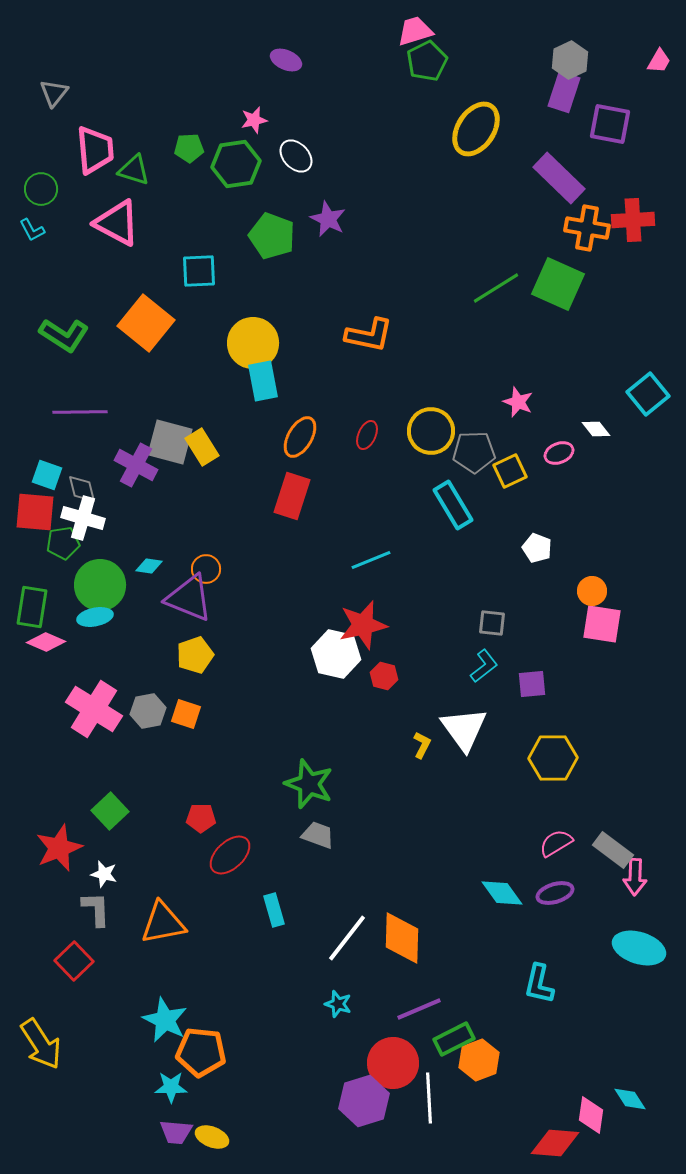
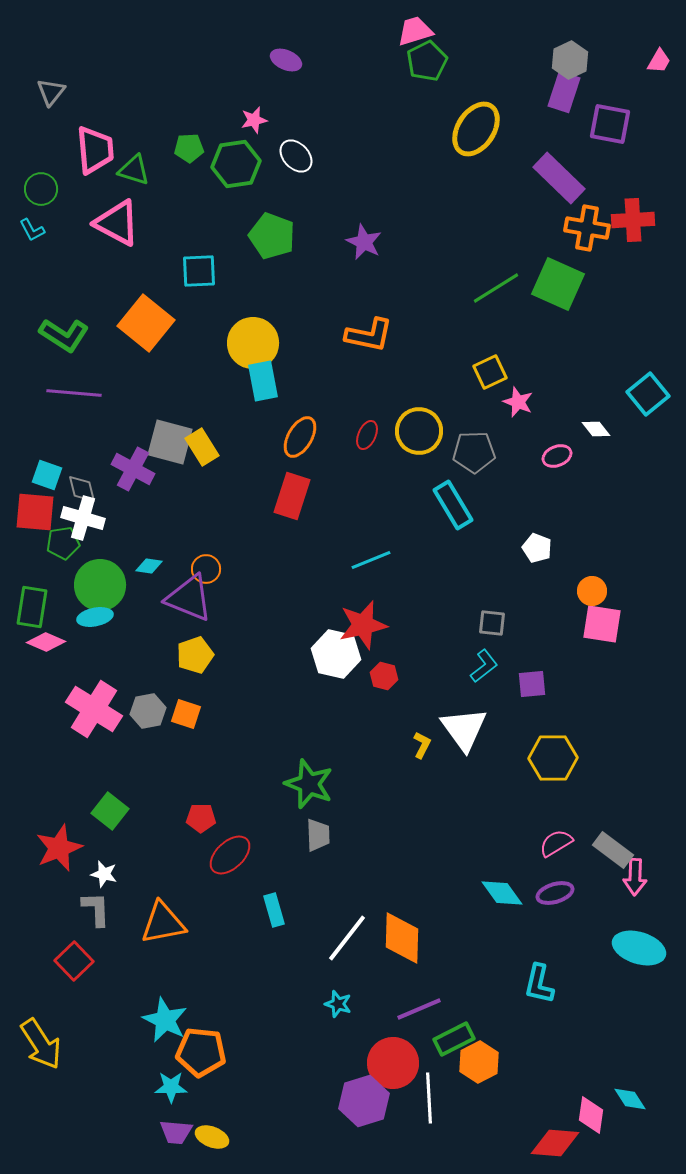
gray triangle at (54, 93): moved 3 px left, 1 px up
purple star at (328, 219): moved 36 px right, 23 px down
purple line at (80, 412): moved 6 px left, 19 px up; rotated 6 degrees clockwise
yellow circle at (431, 431): moved 12 px left
pink ellipse at (559, 453): moved 2 px left, 3 px down
purple cross at (136, 465): moved 3 px left, 4 px down
yellow square at (510, 471): moved 20 px left, 99 px up
green square at (110, 811): rotated 9 degrees counterclockwise
gray trapezoid at (318, 835): rotated 68 degrees clockwise
orange hexagon at (479, 1060): moved 2 px down; rotated 6 degrees counterclockwise
